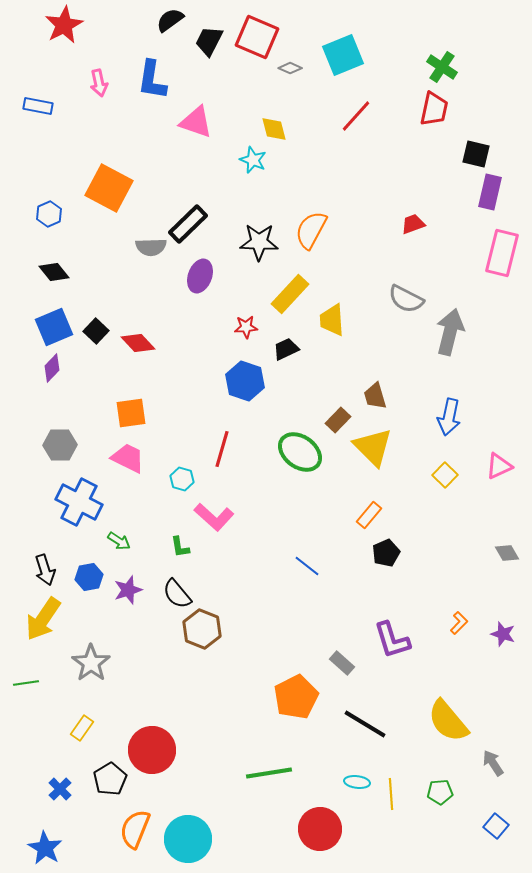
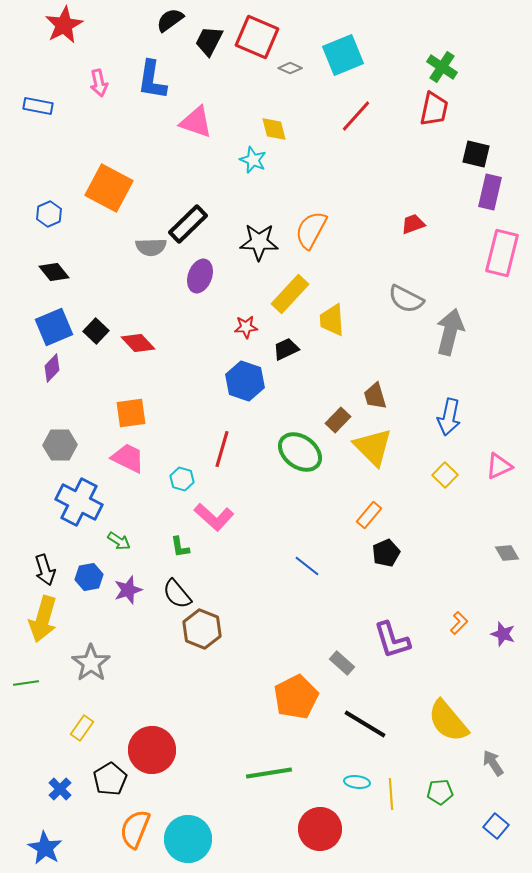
yellow arrow at (43, 619): rotated 18 degrees counterclockwise
